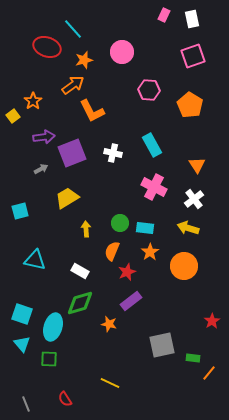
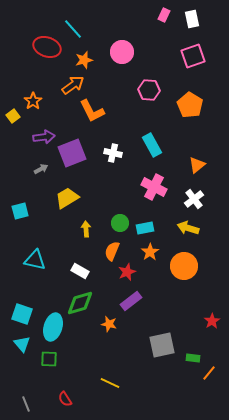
orange triangle at (197, 165): rotated 24 degrees clockwise
cyan rectangle at (145, 228): rotated 18 degrees counterclockwise
